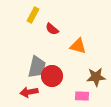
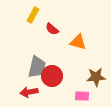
orange triangle: moved 4 px up
